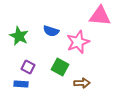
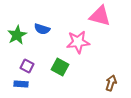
pink triangle: rotated 10 degrees clockwise
blue semicircle: moved 9 px left, 2 px up
green star: moved 2 px left, 1 px up; rotated 18 degrees clockwise
pink star: rotated 15 degrees clockwise
purple square: moved 1 px left, 1 px up
brown arrow: moved 29 px right; rotated 70 degrees counterclockwise
